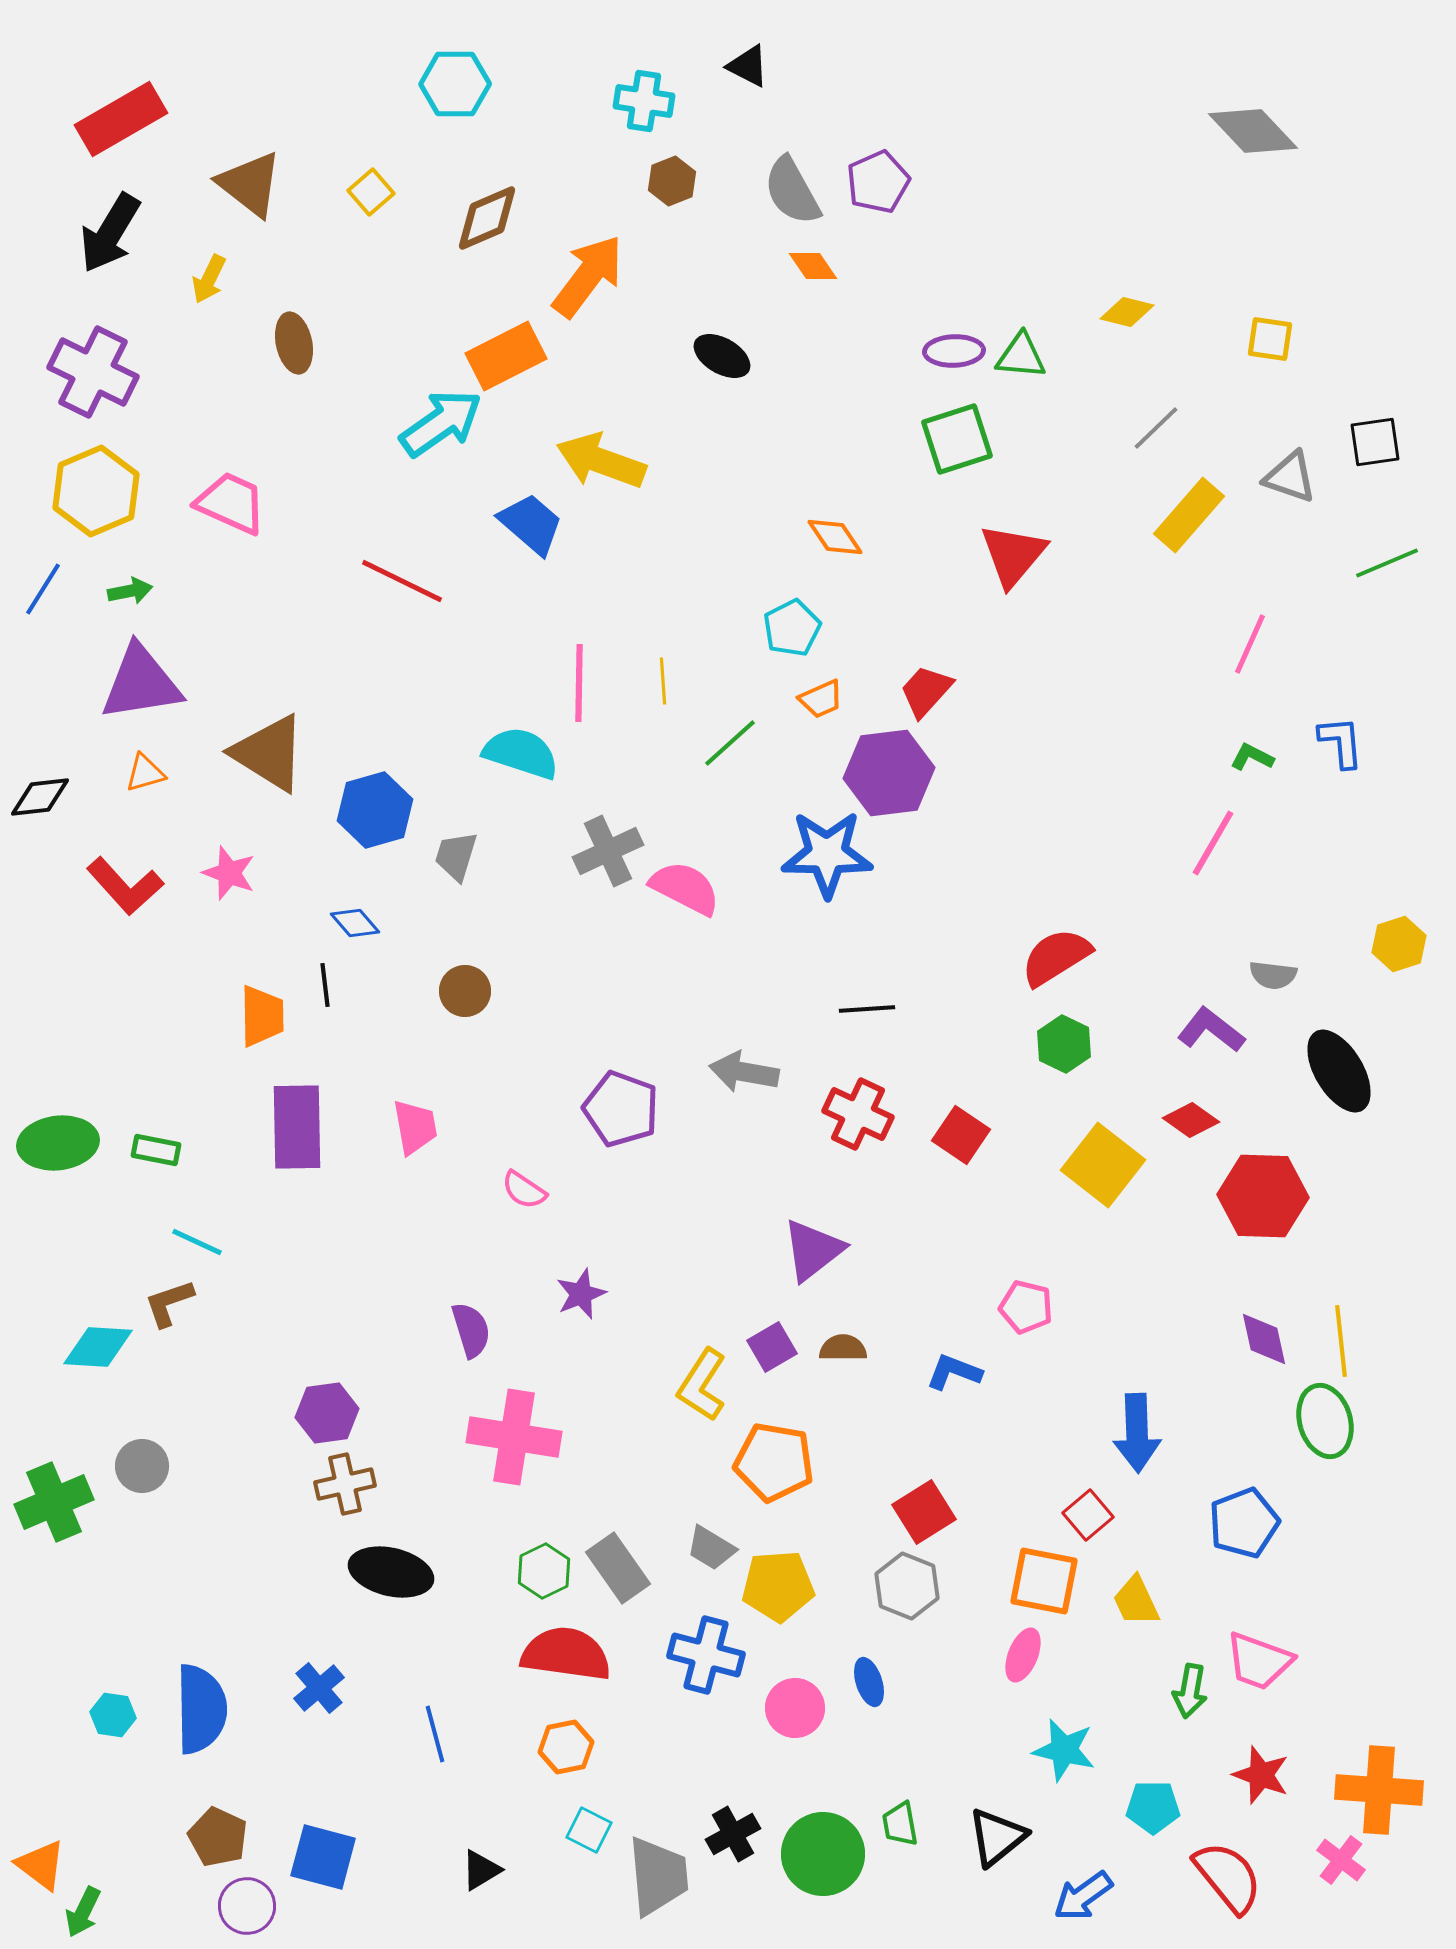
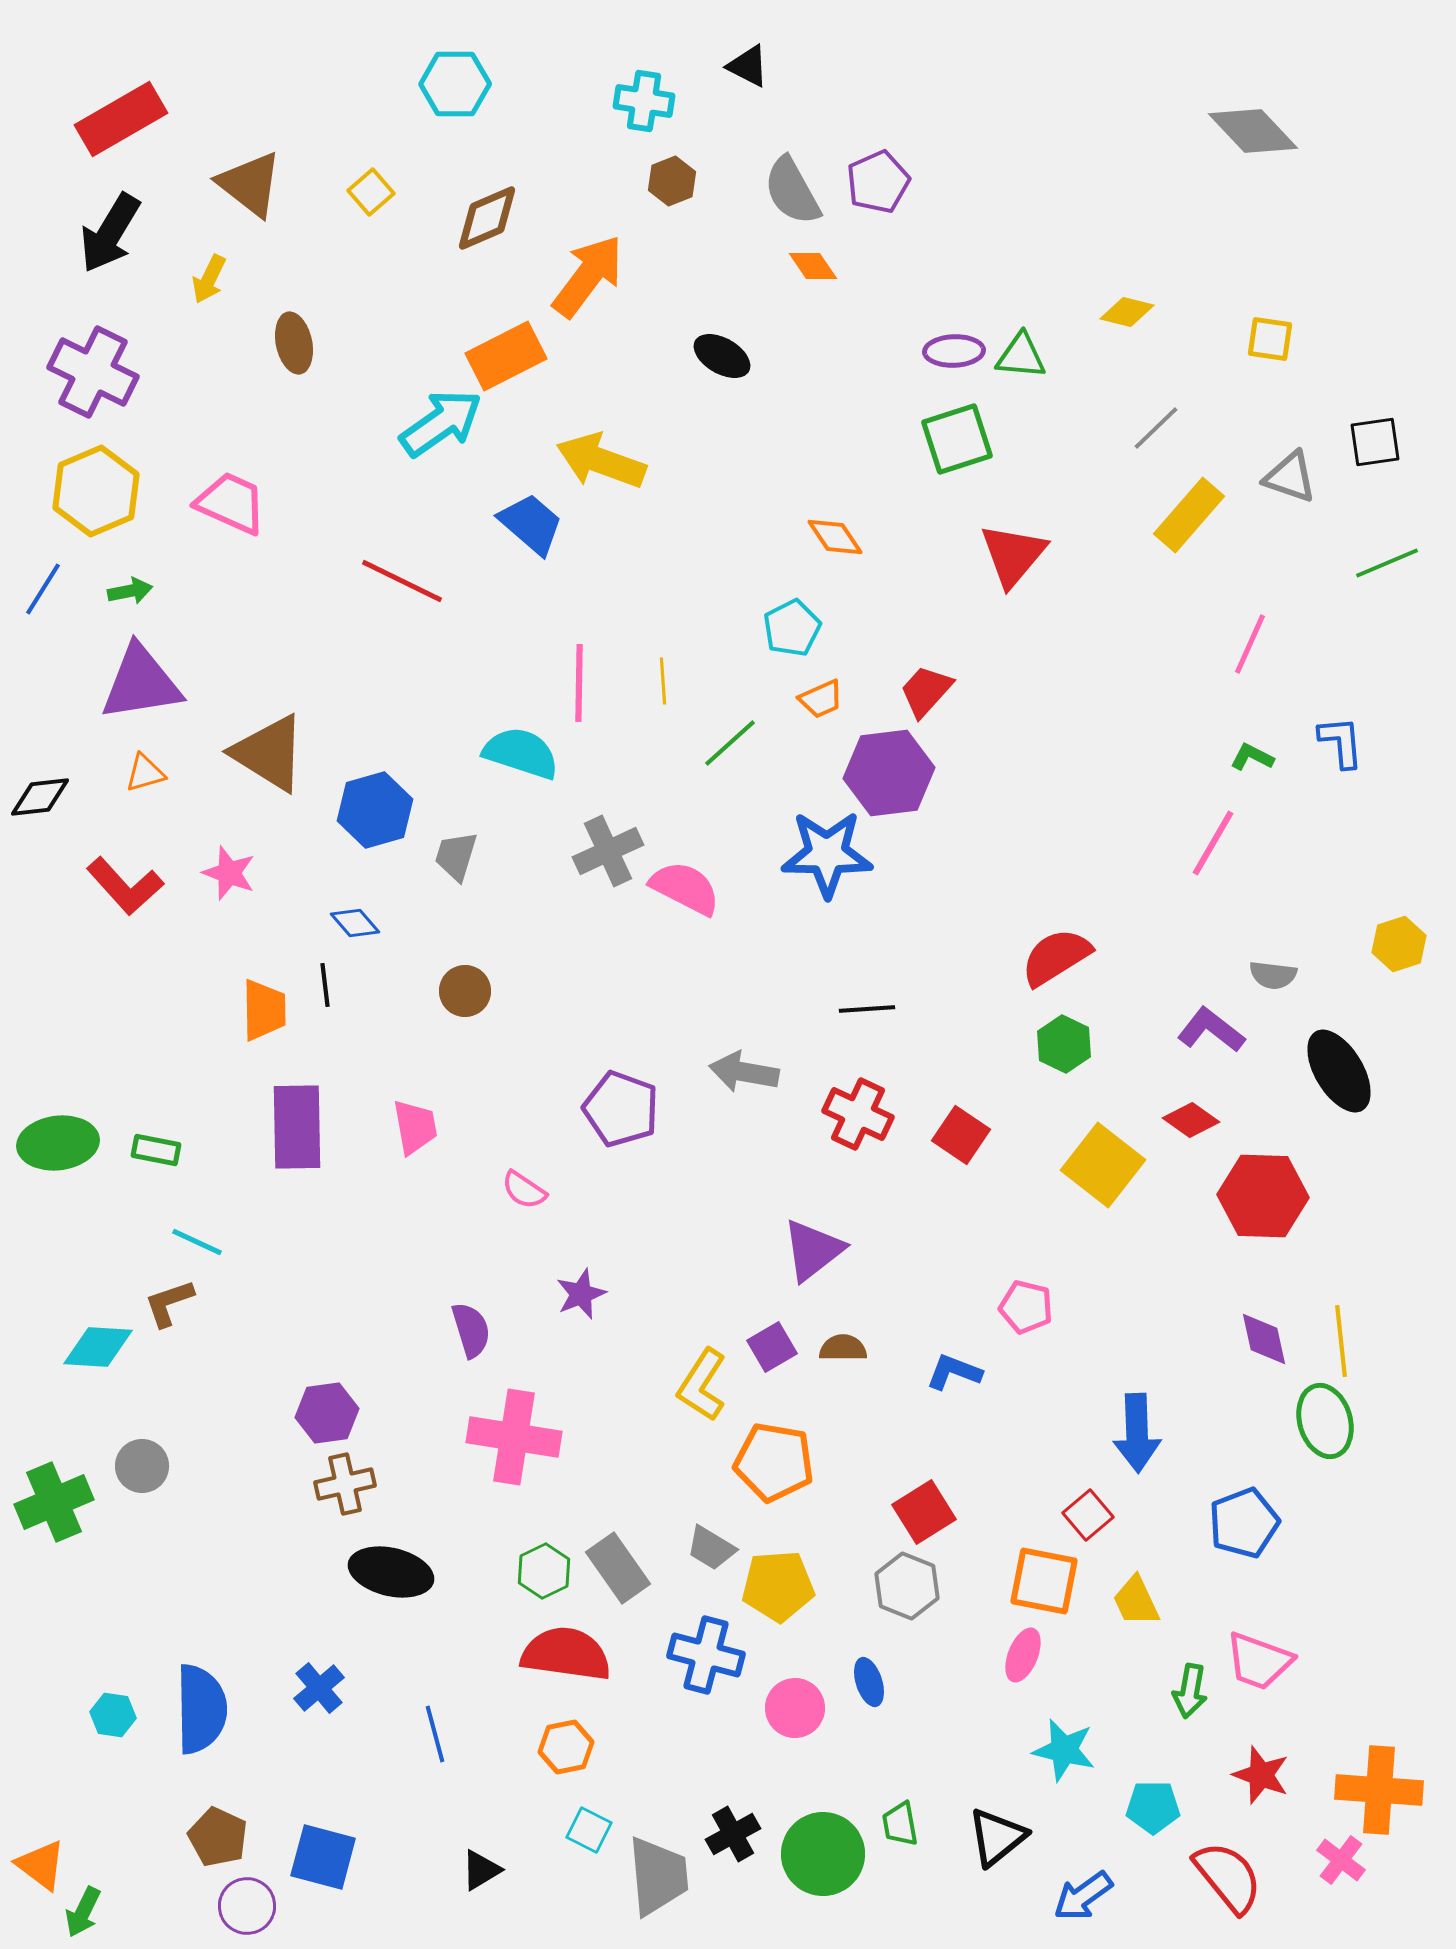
orange trapezoid at (262, 1016): moved 2 px right, 6 px up
